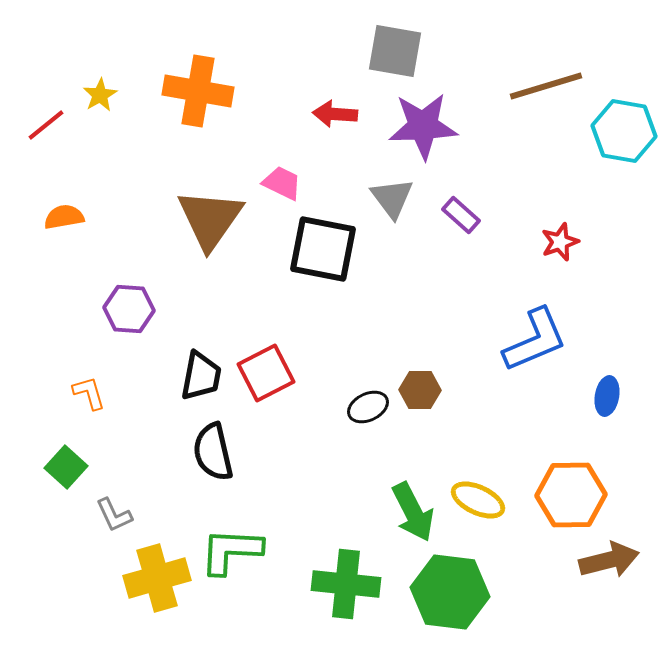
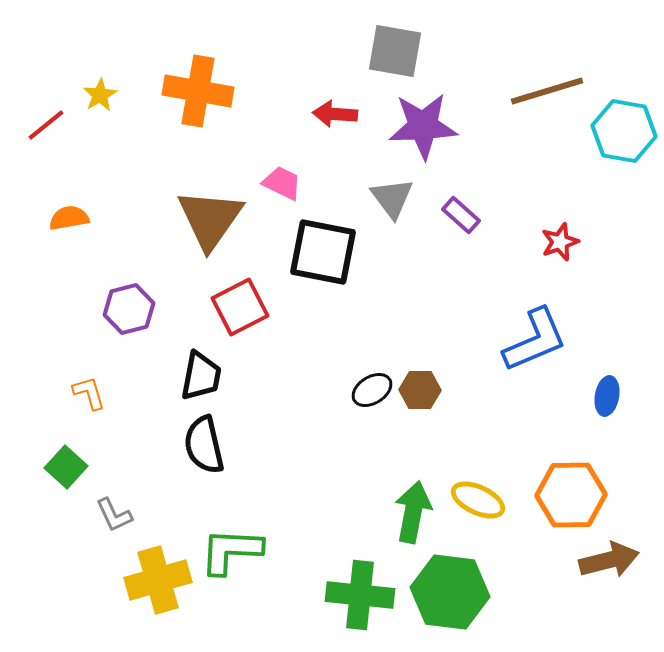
brown line: moved 1 px right, 5 px down
orange semicircle: moved 5 px right, 1 px down
black square: moved 3 px down
purple hexagon: rotated 18 degrees counterclockwise
red square: moved 26 px left, 66 px up
black ellipse: moved 4 px right, 17 px up; rotated 6 degrees counterclockwise
black semicircle: moved 9 px left, 7 px up
green arrow: rotated 142 degrees counterclockwise
yellow cross: moved 1 px right, 2 px down
green cross: moved 14 px right, 11 px down
